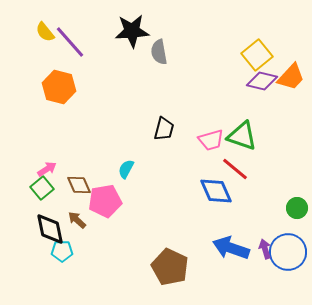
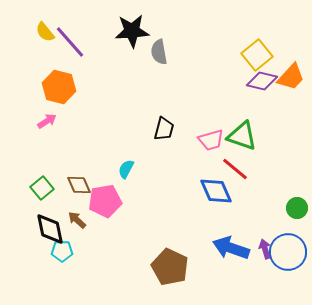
pink arrow: moved 48 px up
